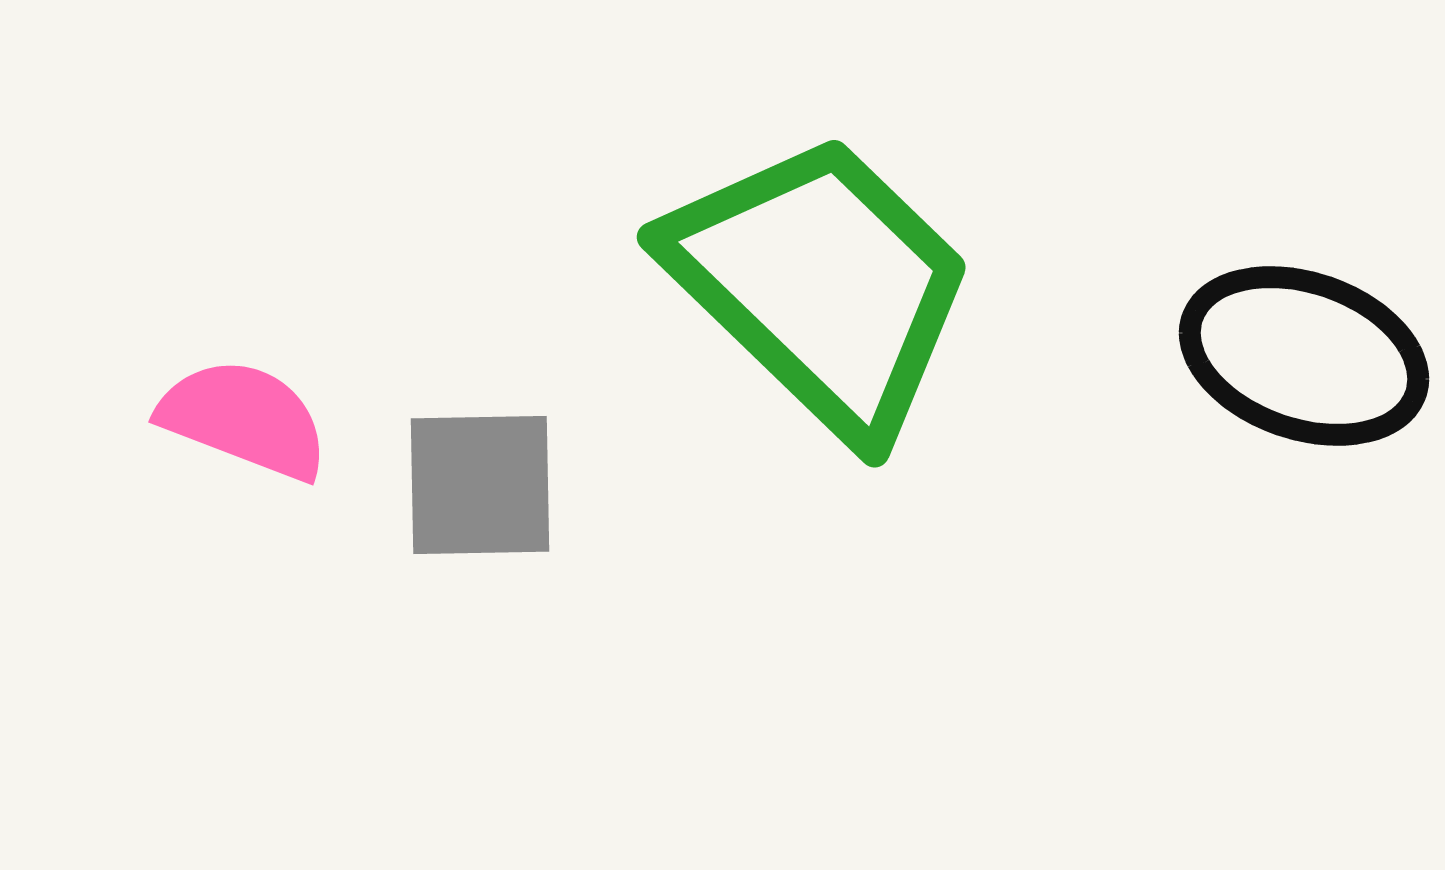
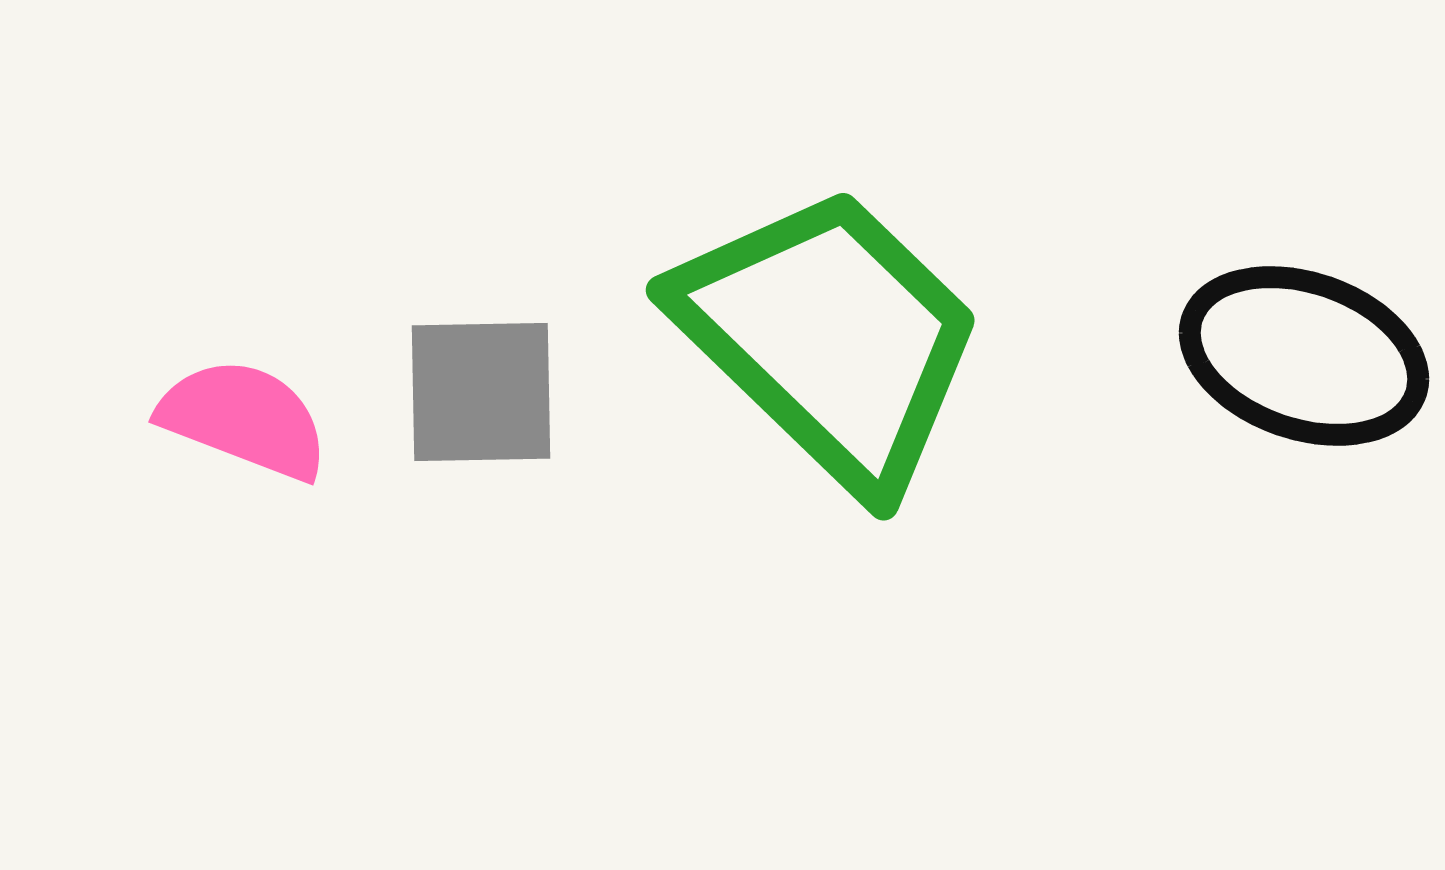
green trapezoid: moved 9 px right, 53 px down
gray square: moved 1 px right, 93 px up
